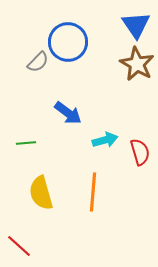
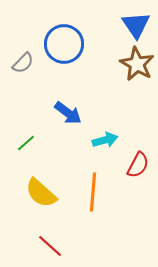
blue circle: moved 4 px left, 2 px down
gray semicircle: moved 15 px left, 1 px down
green line: rotated 36 degrees counterclockwise
red semicircle: moved 2 px left, 13 px down; rotated 44 degrees clockwise
yellow semicircle: rotated 32 degrees counterclockwise
red line: moved 31 px right
